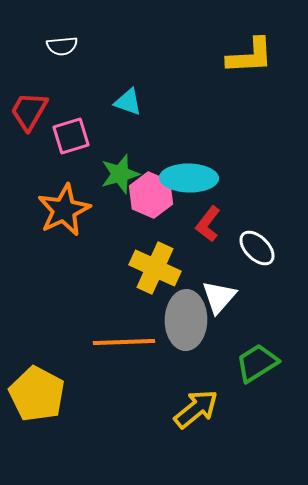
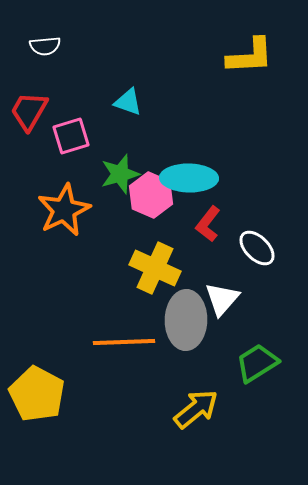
white semicircle: moved 17 px left
white triangle: moved 3 px right, 2 px down
